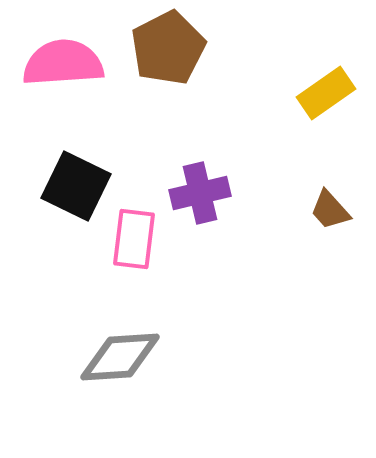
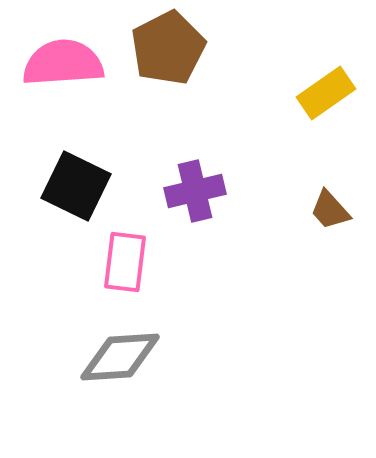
purple cross: moved 5 px left, 2 px up
pink rectangle: moved 9 px left, 23 px down
